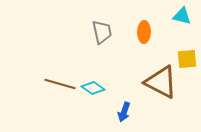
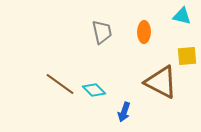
yellow square: moved 3 px up
brown line: rotated 20 degrees clockwise
cyan diamond: moved 1 px right, 2 px down; rotated 10 degrees clockwise
